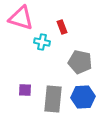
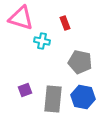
red rectangle: moved 3 px right, 4 px up
cyan cross: moved 1 px up
purple square: rotated 24 degrees counterclockwise
blue hexagon: rotated 15 degrees clockwise
